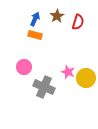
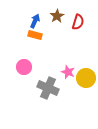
blue arrow: moved 2 px down
gray cross: moved 4 px right, 1 px down
